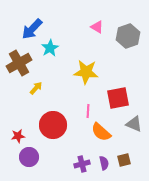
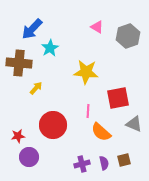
brown cross: rotated 35 degrees clockwise
